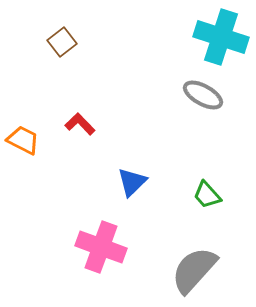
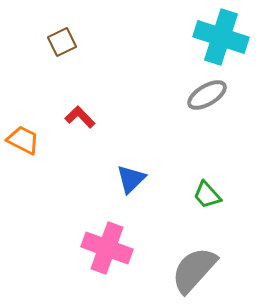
brown square: rotated 12 degrees clockwise
gray ellipse: moved 4 px right; rotated 60 degrees counterclockwise
red L-shape: moved 7 px up
blue triangle: moved 1 px left, 3 px up
pink cross: moved 6 px right, 1 px down
